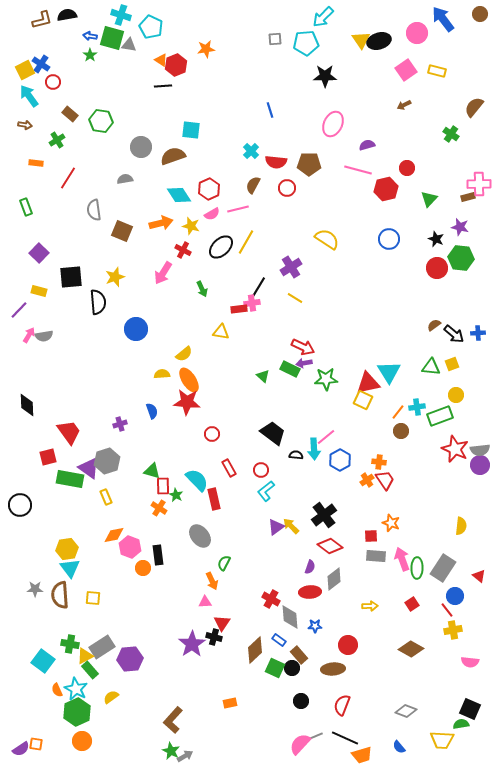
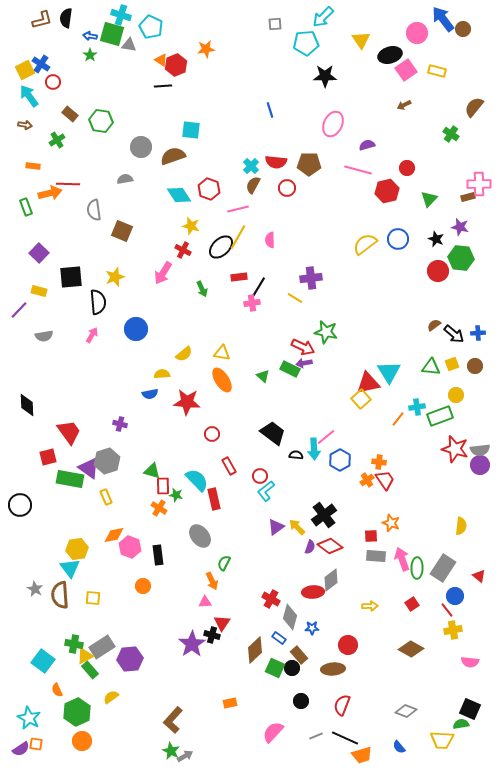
brown circle at (480, 14): moved 17 px left, 15 px down
black semicircle at (67, 15): moved 1 px left, 3 px down; rotated 72 degrees counterclockwise
green square at (112, 38): moved 4 px up
gray square at (275, 39): moved 15 px up
black ellipse at (379, 41): moved 11 px right, 14 px down
cyan cross at (251, 151): moved 15 px down
orange rectangle at (36, 163): moved 3 px left, 3 px down
red line at (68, 178): moved 6 px down; rotated 60 degrees clockwise
red hexagon at (209, 189): rotated 15 degrees counterclockwise
red hexagon at (386, 189): moved 1 px right, 2 px down
pink semicircle at (212, 214): moved 58 px right, 26 px down; rotated 119 degrees clockwise
orange arrow at (161, 223): moved 111 px left, 30 px up
yellow semicircle at (327, 239): moved 38 px right, 5 px down; rotated 70 degrees counterclockwise
blue circle at (389, 239): moved 9 px right
yellow line at (246, 242): moved 8 px left, 5 px up
purple cross at (291, 267): moved 20 px right, 11 px down; rotated 25 degrees clockwise
red circle at (437, 268): moved 1 px right, 3 px down
red rectangle at (239, 309): moved 32 px up
yellow triangle at (221, 332): moved 1 px right, 21 px down
pink arrow at (29, 335): moved 63 px right
green star at (326, 379): moved 47 px up; rotated 15 degrees clockwise
orange ellipse at (189, 380): moved 33 px right
yellow square at (363, 400): moved 2 px left, 1 px up; rotated 24 degrees clockwise
blue semicircle at (152, 411): moved 2 px left, 17 px up; rotated 98 degrees clockwise
orange line at (398, 412): moved 7 px down
purple cross at (120, 424): rotated 32 degrees clockwise
brown circle at (401, 431): moved 74 px right, 65 px up
red star at (455, 449): rotated 8 degrees counterclockwise
red rectangle at (229, 468): moved 2 px up
red circle at (261, 470): moved 1 px left, 6 px down
green star at (176, 495): rotated 16 degrees counterclockwise
yellow arrow at (291, 526): moved 6 px right, 1 px down
yellow hexagon at (67, 549): moved 10 px right
purple semicircle at (310, 567): moved 20 px up
orange circle at (143, 568): moved 18 px down
gray diamond at (334, 579): moved 3 px left, 1 px down
gray star at (35, 589): rotated 28 degrees clockwise
red ellipse at (310, 592): moved 3 px right
gray diamond at (290, 617): rotated 20 degrees clockwise
blue star at (315, 626): moved 3 px left, 2 px down
black cross at (214, 637): moved 2 px left, 2 px up
blue rectangle at (279, 640): moved 2 px up
green cross at (70, 644): moved 4 px right
cyan star at (76, 689): moved 47 px left, 29 px down
pink semicircle at (300, 744): moved 27 px left, 12 px up
